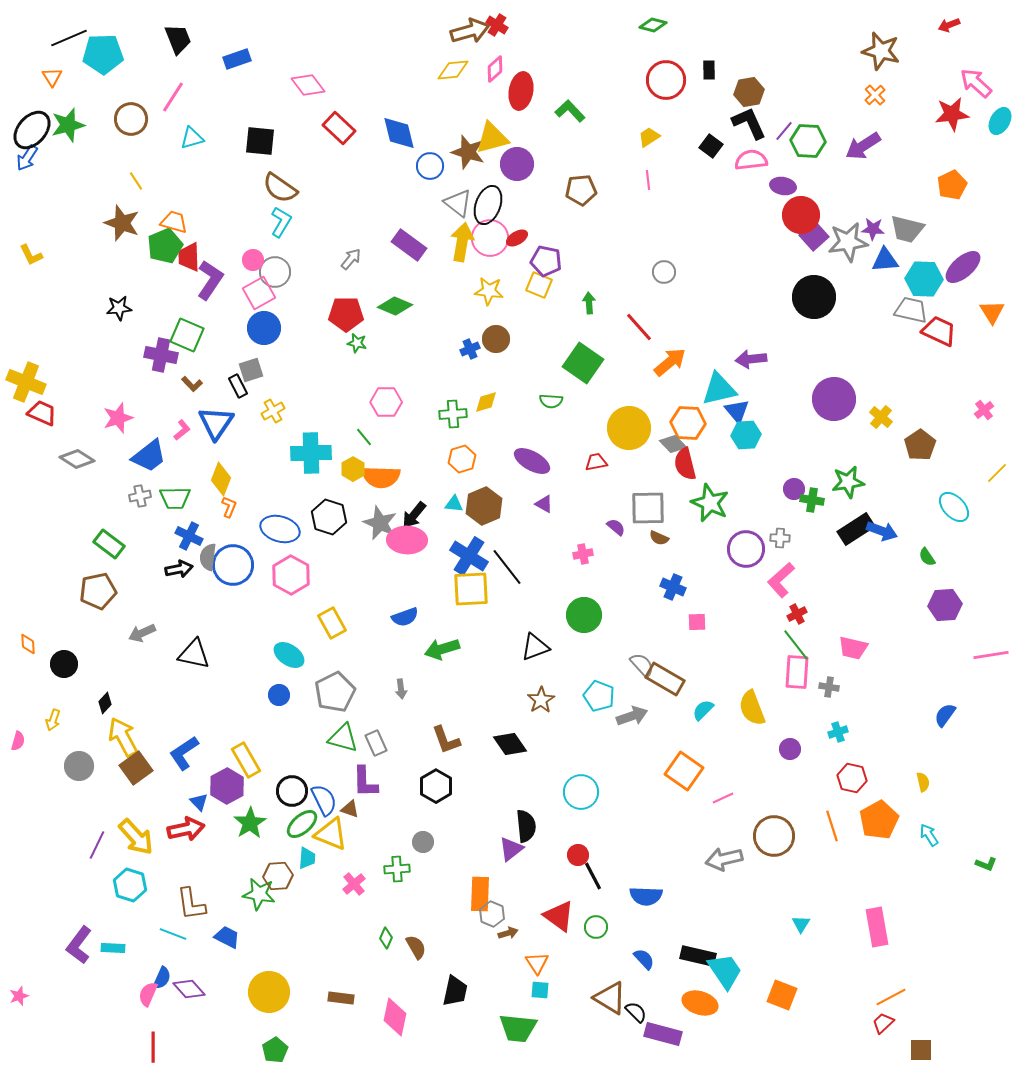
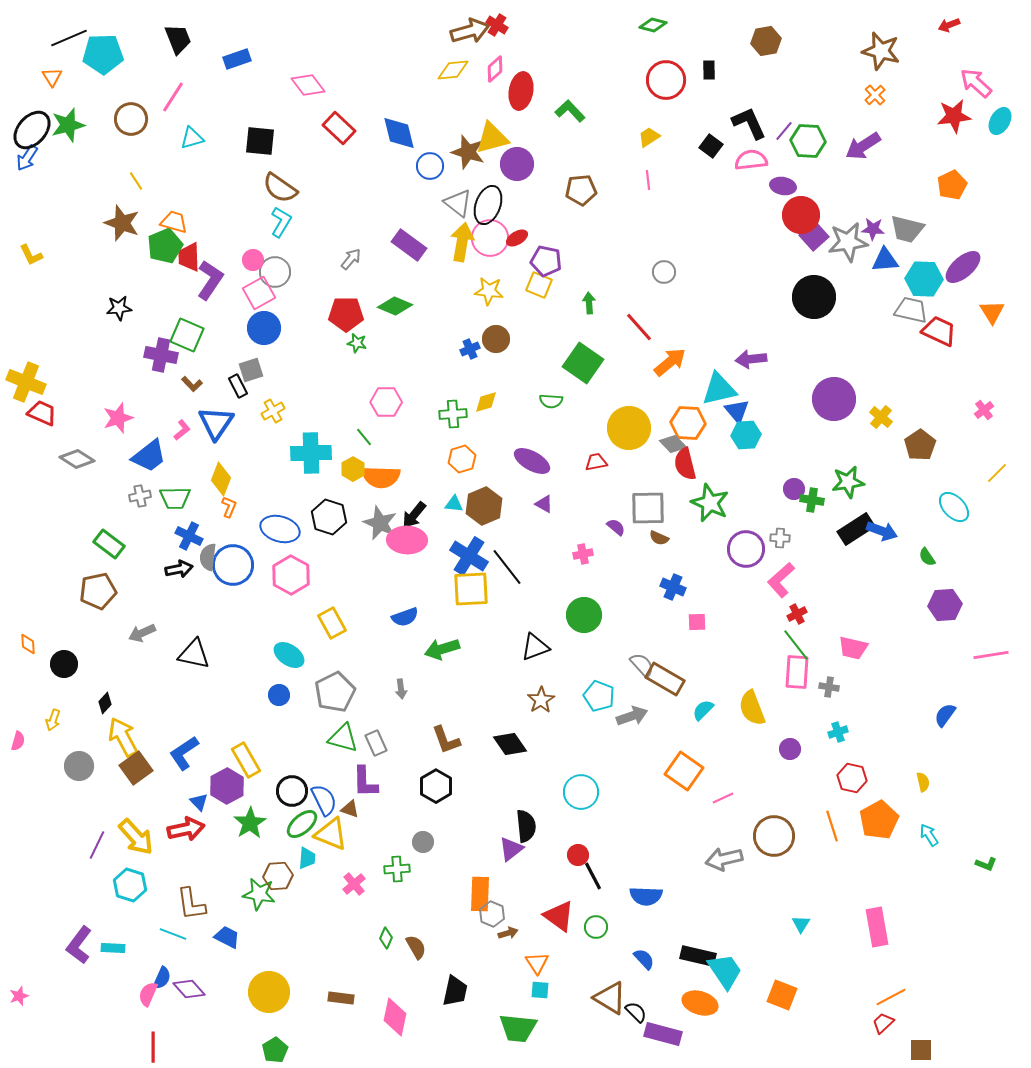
brown hexagon at (749, 92): moved 17 px right, 51 px up
red star at (952, 114): moved 2 px right, 2 px down
